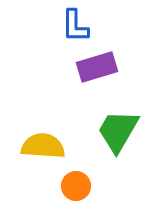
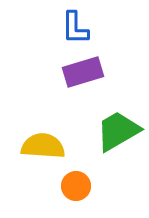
blue L-shape: moved 2 px down
purple rectangle: moved 14 px left, 5 px down
green trapezoid: rotated 30 degrees clockwise
